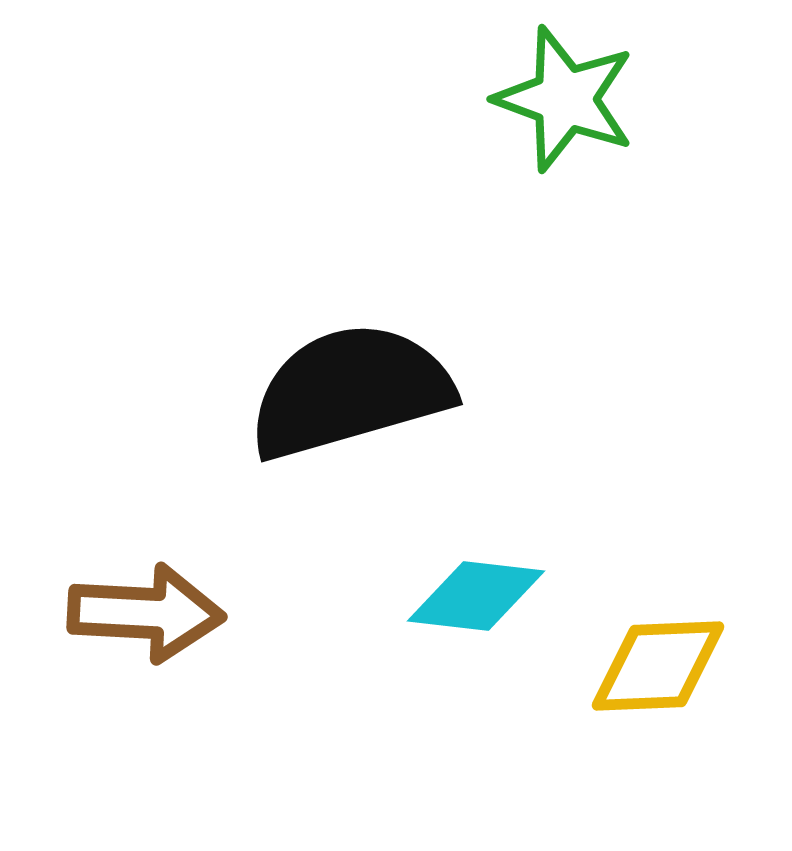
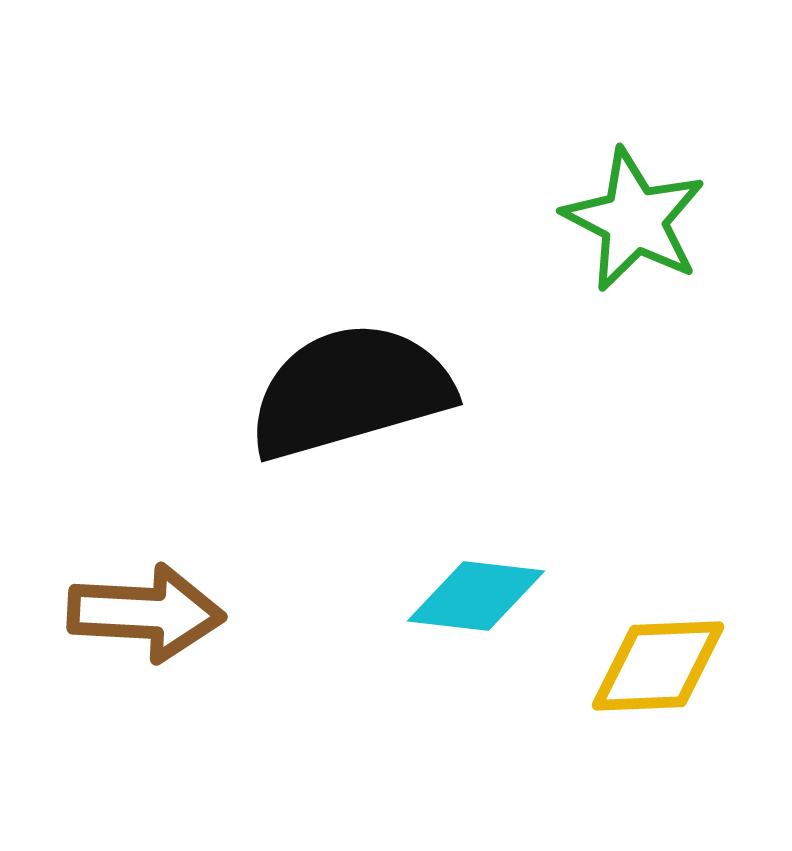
green star: moved 69 px right, 121 px down; rotated 7 degrees clockwise
